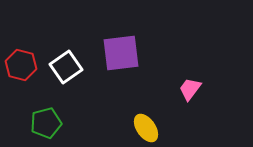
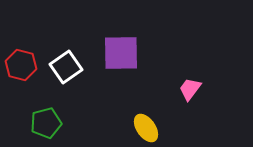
purple square: rotated 6 degrees clockwise
